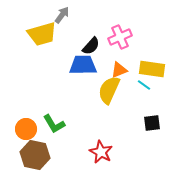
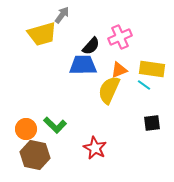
green L-shape: moved 1 px right, 1 px down; rotated 15 degrees counterclockwise
red star: moved 6 px left, 4 px up
